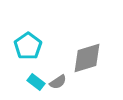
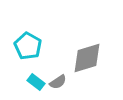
cyan pentagon: rotated 8 degrees counterclockwise
